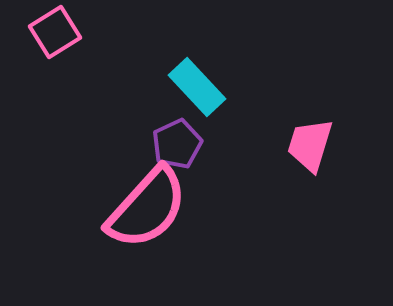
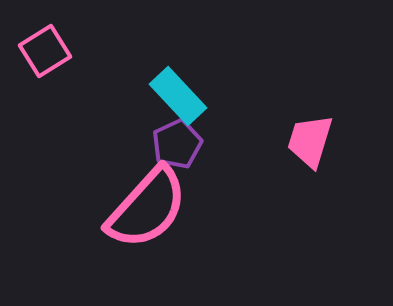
pink square: moved 10 px left, 19 px down
cyan rectangle: moved 19 px left, 9 px down
pink trapezoid: moved 4 px up
